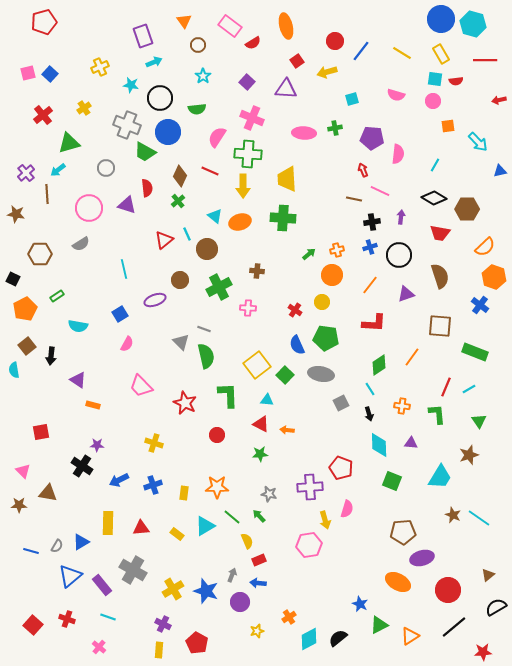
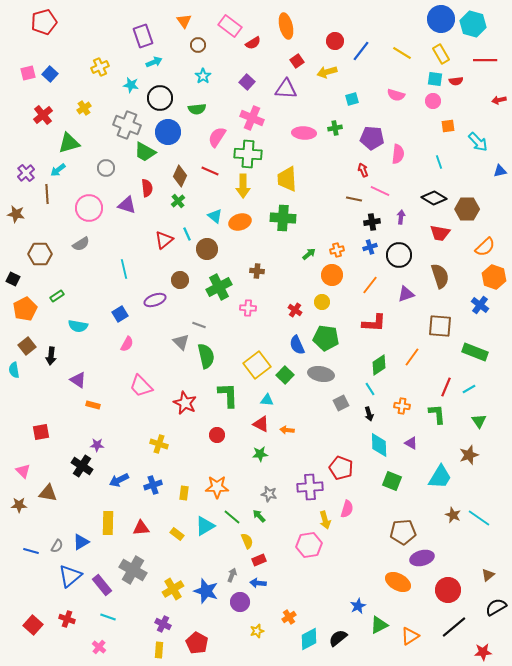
cyan line at (435, 165): moved 4 px right, 3 px up; rotated 48 degrees counterclockwise
gray line at (204, 329): moved 5 px left, 4 px up
yellow cross at (154, 443): moved 5 px right, 1 px down
purple triangle at (411, 443): rotated 24 degrees clockwise
blue star at (360, 604): moved 2 px left, 2 px down; rotated 21 degrees clockwise
